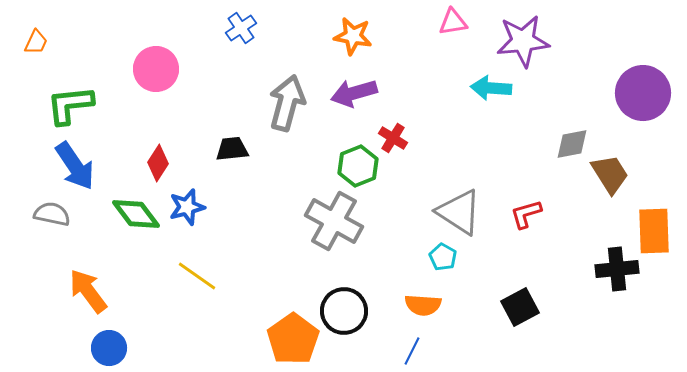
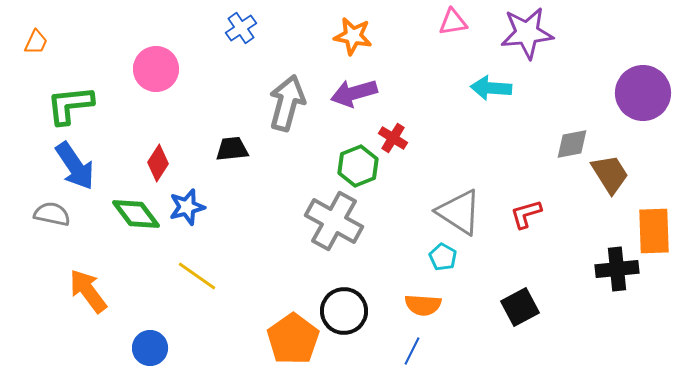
purple star: moved 4 px right, 8 px up
blue circle: moved 41 px right
